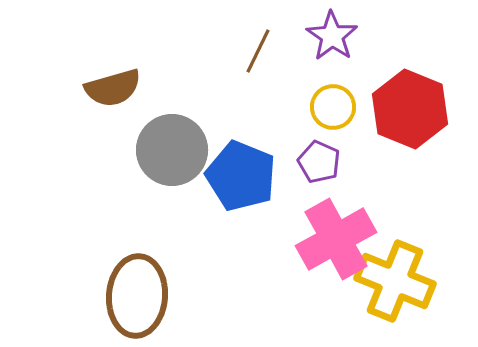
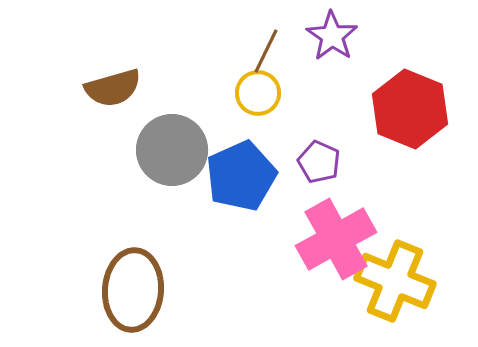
brown line: moved 8 px right
yellow circle: moved 75 px left, 14 px up
blue pentagon: rotated 26 degrees clockwise
brown ellipse: moved 4 px left, 6 px up
